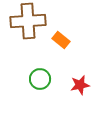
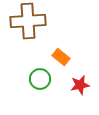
orange rectangle: moved 17 px down
